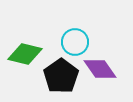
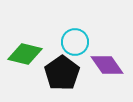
purple diamond: moved 7 px right, 4 px up
black pentagon: moved 1 px right, 3 px up
